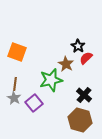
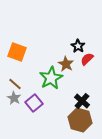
red semicircle: moved 1 px right, 1 px down
green star: moved 2 px up; rotated 15 degrees counterclockwise
brown line: rotated 56 degrees counterclockwise
black cross: moved 2 px left, 6 px down
